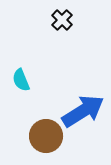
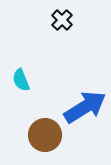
blue arrow: moved 2 px right, 4 px up
brown circle: moved 1 px left, 1 px up
